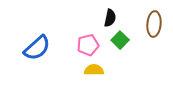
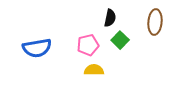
brown ellipse: moved 1 px right, 2 px up
blue semicircle: rotated 32 degrees clockwise
